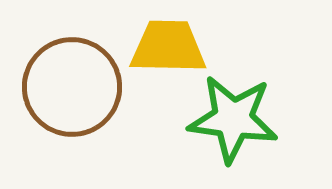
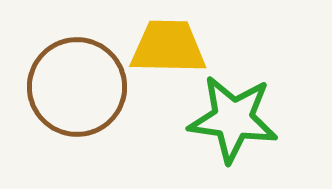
brown circle: moved 5 px right
